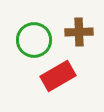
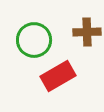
brown cross: moved 8 px right
